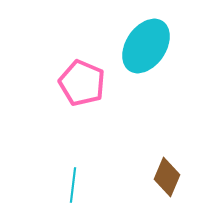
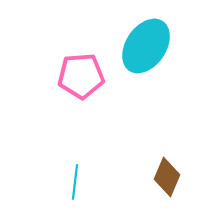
pink pentagon: moved 1 px left, 7 px up; rotated 27 degrees counterclockwise
cyan line: moved 2 px right, 3 px up
